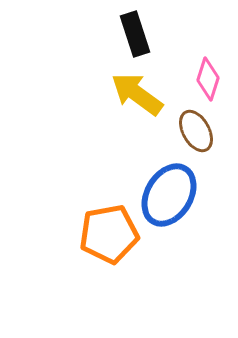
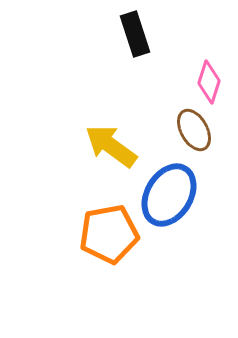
pink diamond: moved 1 px right, 3 px down
yellow arrow: moved 26 px left, 52 px down
brown ellipse: moved 2 px left, 1 px up
